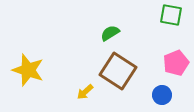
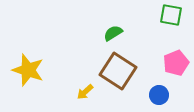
green semicircle: moved 3 px right
blue circle: moved 3 px left
